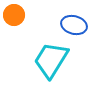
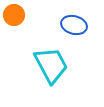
cyan trapezoid: moved 5 px down; rotated 120 degrees clockwise
